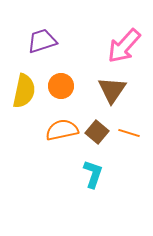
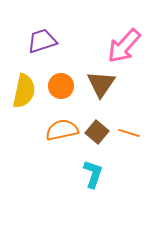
brown triangle: moved 11 px left, 6 px up
